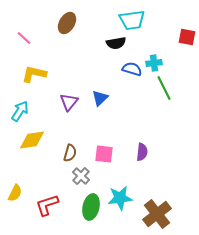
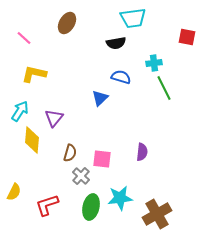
cyan trapezoid: moved 1 px right, 2 px up
blue semicircle: moved 11 px left, 8 px down
purple triangle: moved 15 px left, 16 px down
yellow diamond: rotated 76 degrees counterclockwise
pink square: moved 2 px left, 5 px down
yellow semicircle: moved 1 px left, 1 px up
brown cross: rotated 8 degrees clockwise
